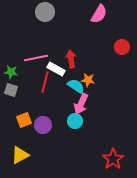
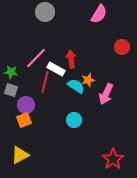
pink line: rotated 35 degrees counterclockwise
orange star: rotated 24 degrees counterclockwise
pink arrow: moved 25 px right, 10 px up
cyan circle: moved 1 px left, 1 px up
purple circle: moved 17 px left, 20 px up
